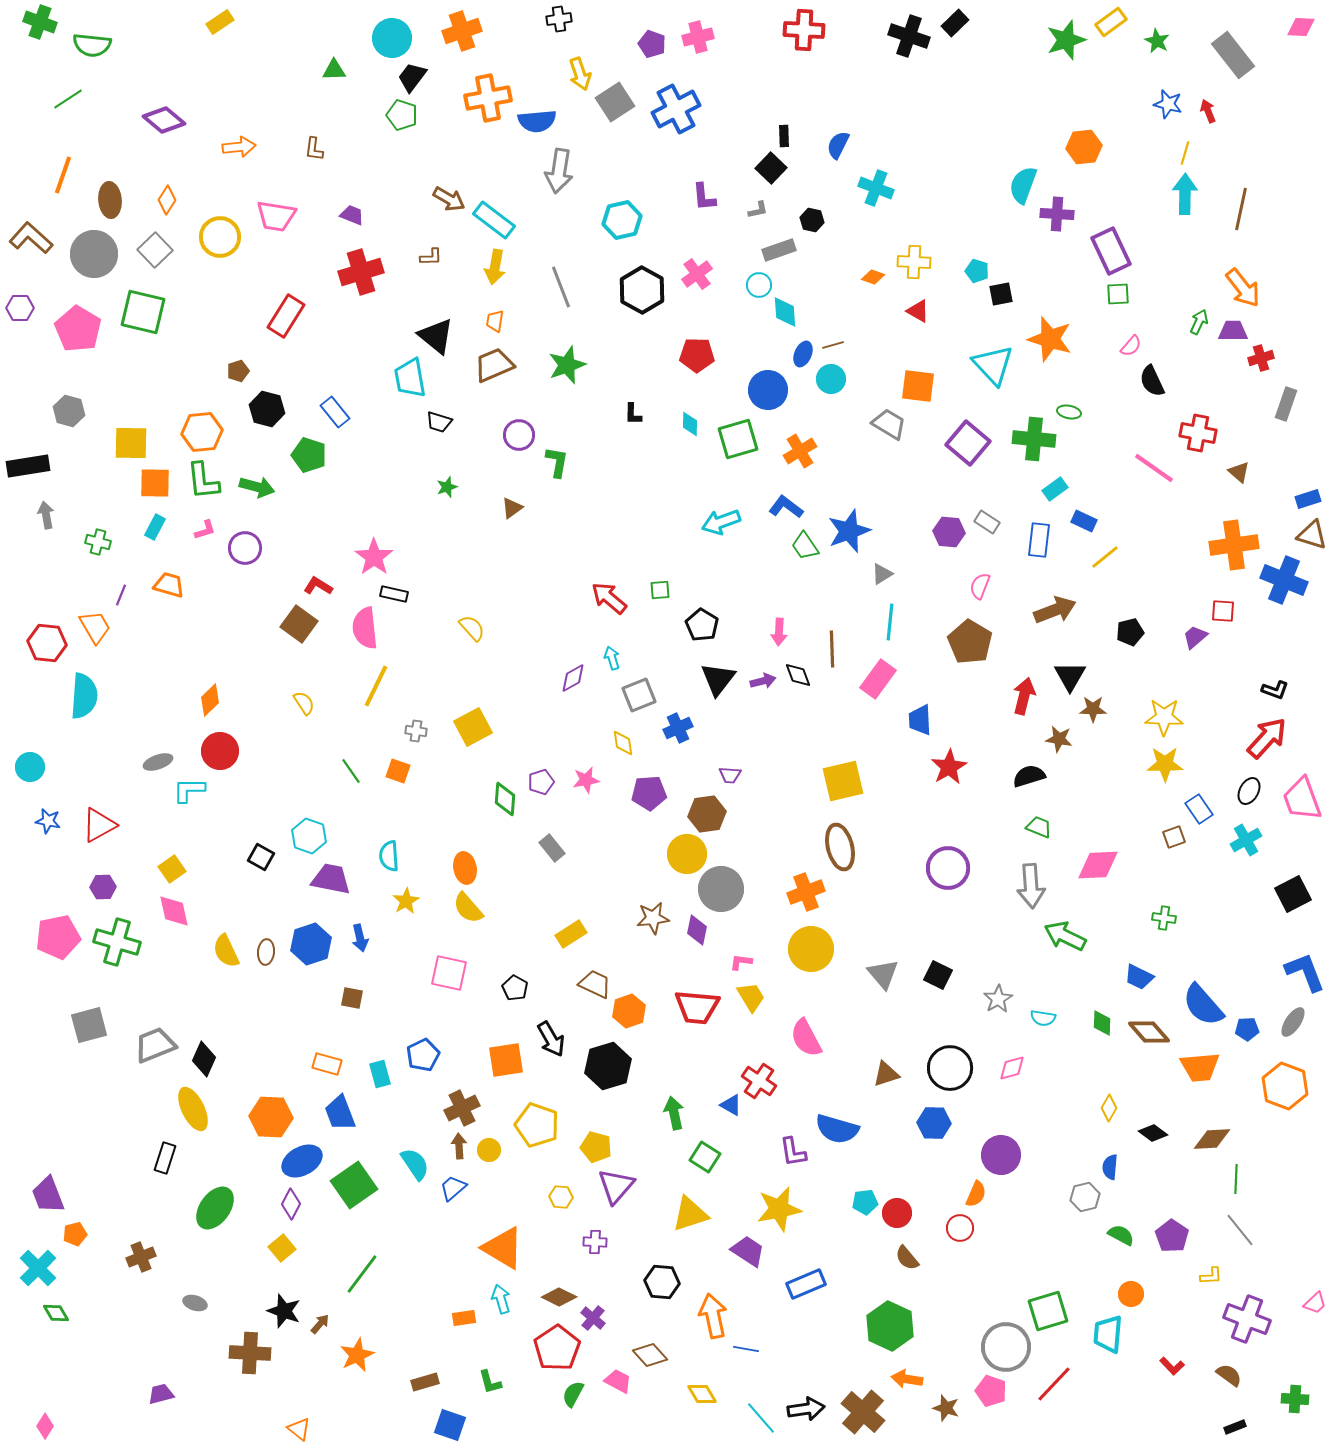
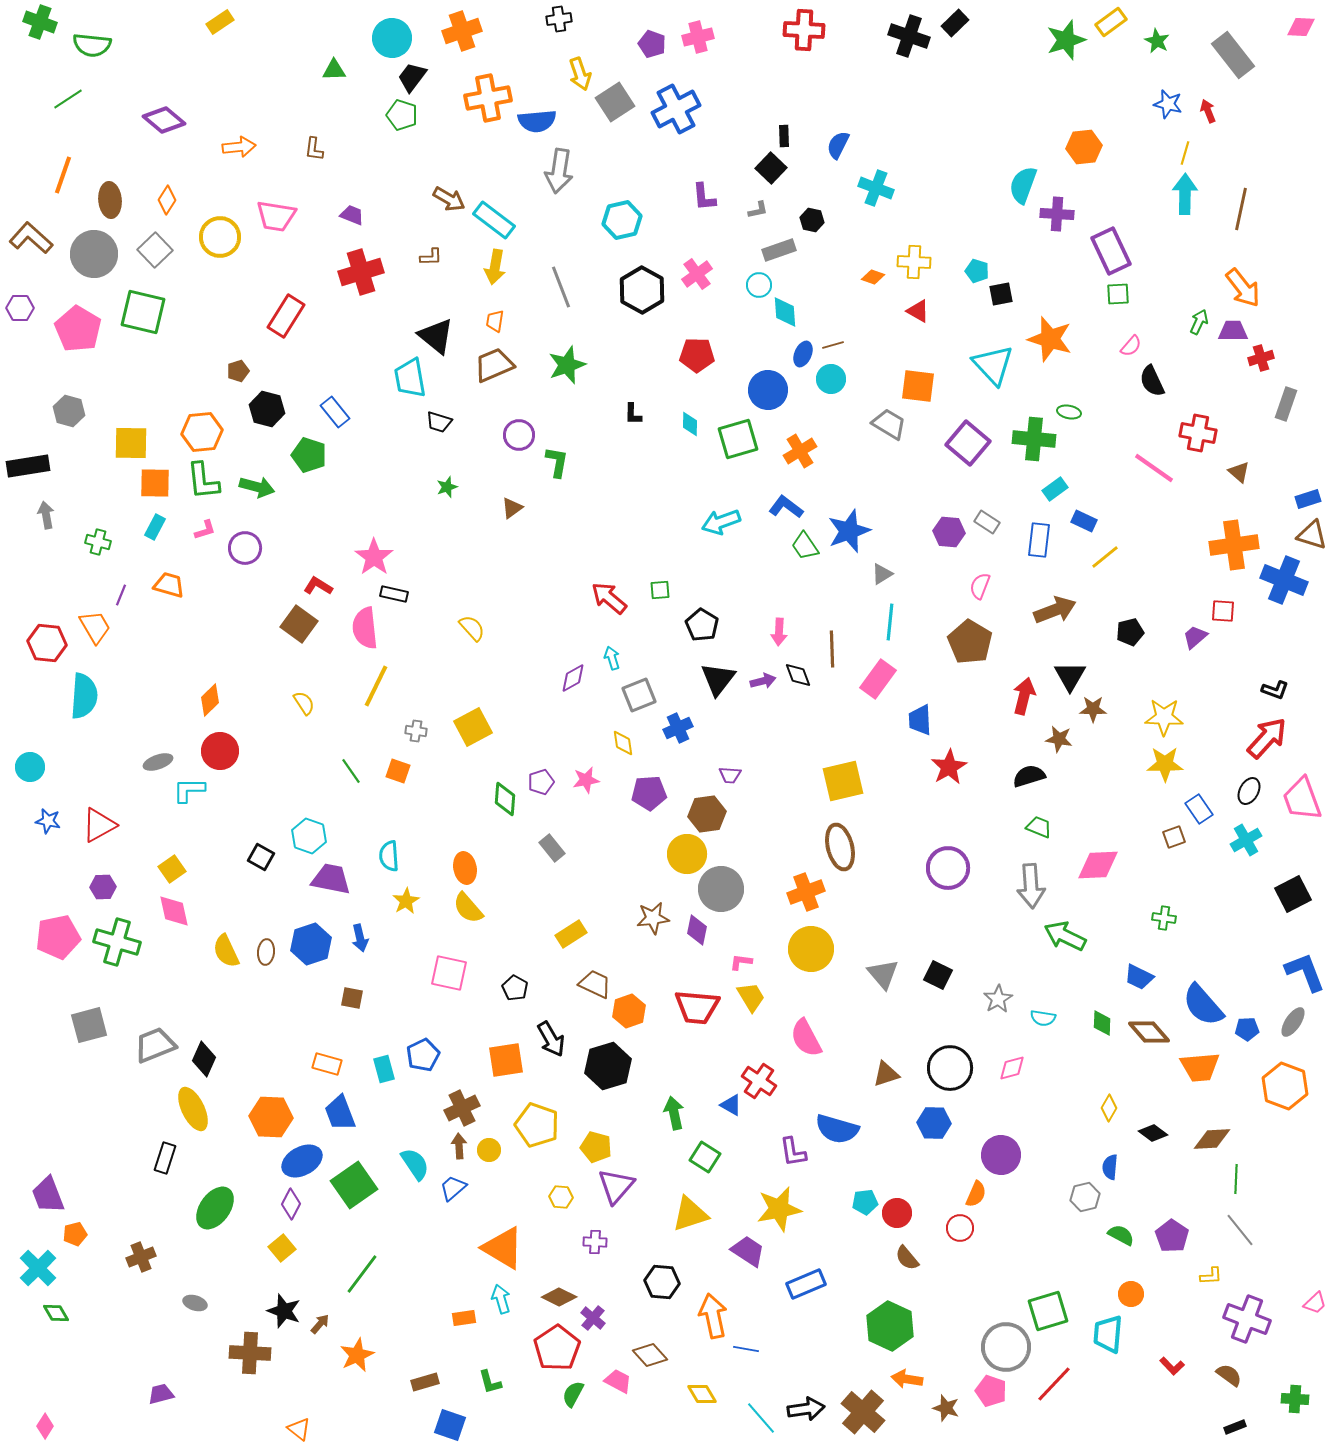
cyan rectangle at (380, 1074): moved 4 px right, 5 px up
